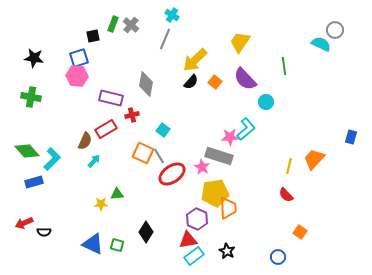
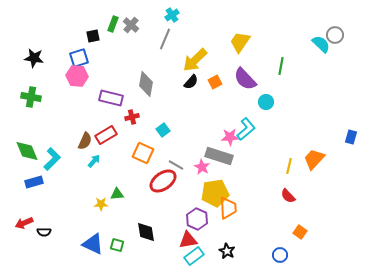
cyan cross at (172, 15): rotated 24 degrees clockwise
gray circle at (335, 30): moved 5 px down
cyan semicircle at (321, 44): rotated 18 degrees clockwise
green line at (284, 66): moved 3 px left; rotated 18 degrees clockwise
orange square at (215, 82): rotated 24 degrees clockwise
red cross at (132, 115): moved 2 px down
red rectangle at (106, 129): moved 6 px down
cyan square at (163, 130): rotated 16 degrees clockwise
green diamond at (27, 151): rotated 20 degrees clockwise
gray line at (159, 156): moved 17 px right, 9 px down; rotated 28 degrees counterclockwise
red ellipse at (172, 174): moved 9 px left, 7 px down
red semicircle at (286, 195): moved 2 px right, 1 px down
black diamond at (146, 232): rotated 40 degrees counterclockwise
blue circle at (278, 257): moved 2 px right, 2 px up
